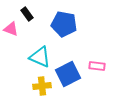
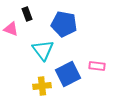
black rectangle: rotated 16 degrees clockwise
cyan triangle: moved 3 px right, 7 px up; rotated 30 degrees clockwise
